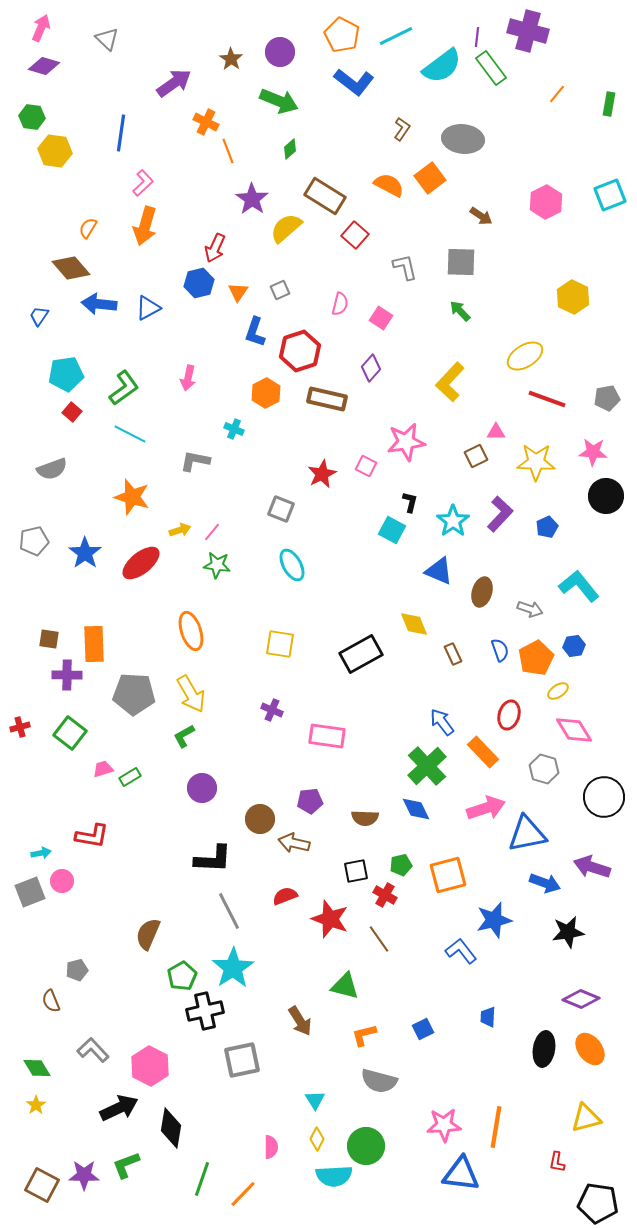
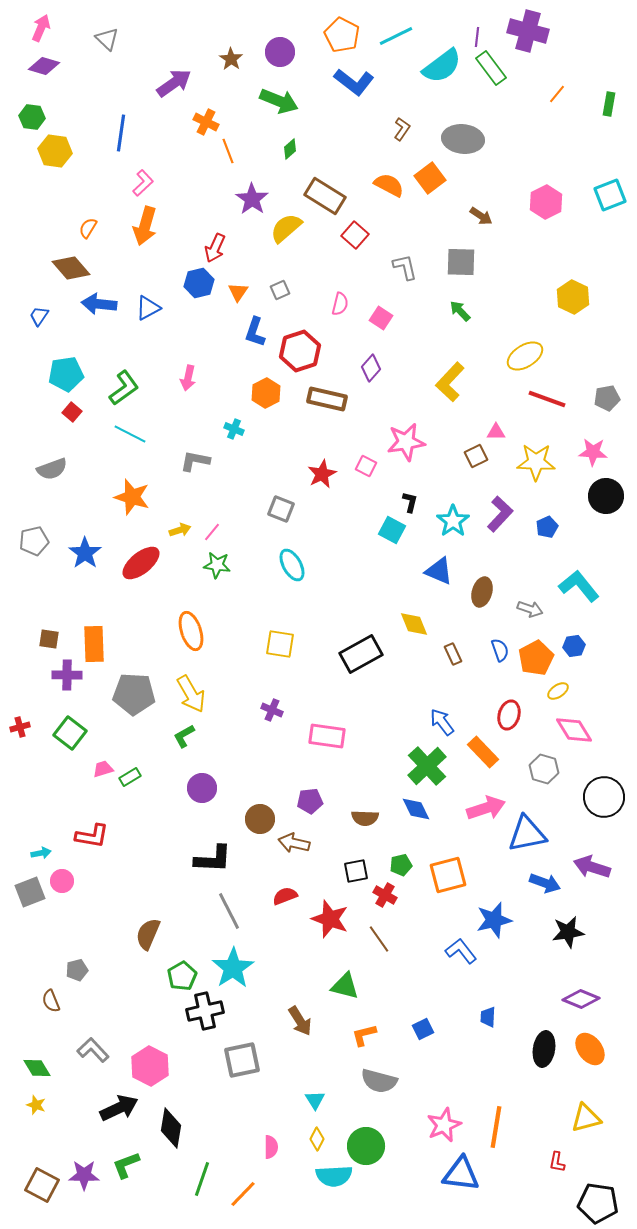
yellow star at (36, 1105): rotated 18 degrees counterclockwise
pink star at (444, 1125): rotated 20 degrees counterclockwise
